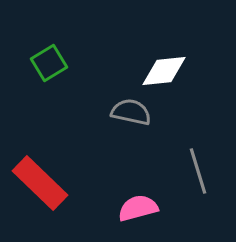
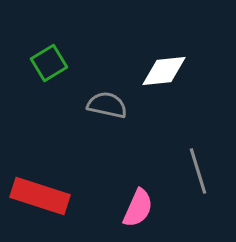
gray semicircle: moved 24 px left, 7 px up
red rectangle: moved 13 px down; rotated 26 degrees counterclockwise
pink semicircle: rotated 129 degrees clockwise
